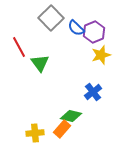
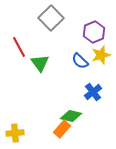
blue semicircle: moved 4 px right, 33 px down
yellow cross: moved 20 px left
